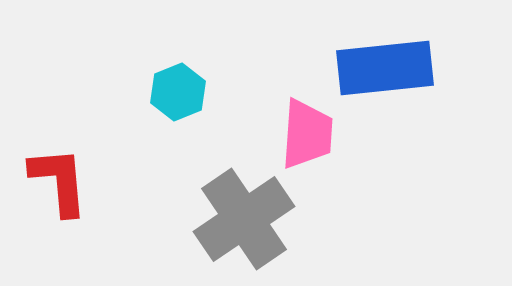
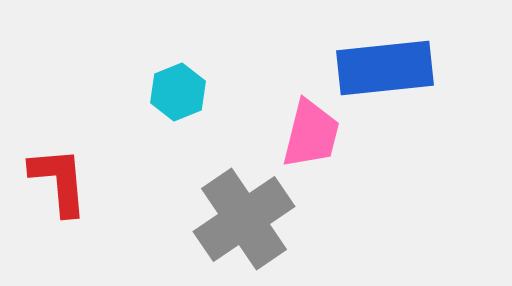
pink trapezoid: moved 4 px right; rotated 10 degrees clockwise
